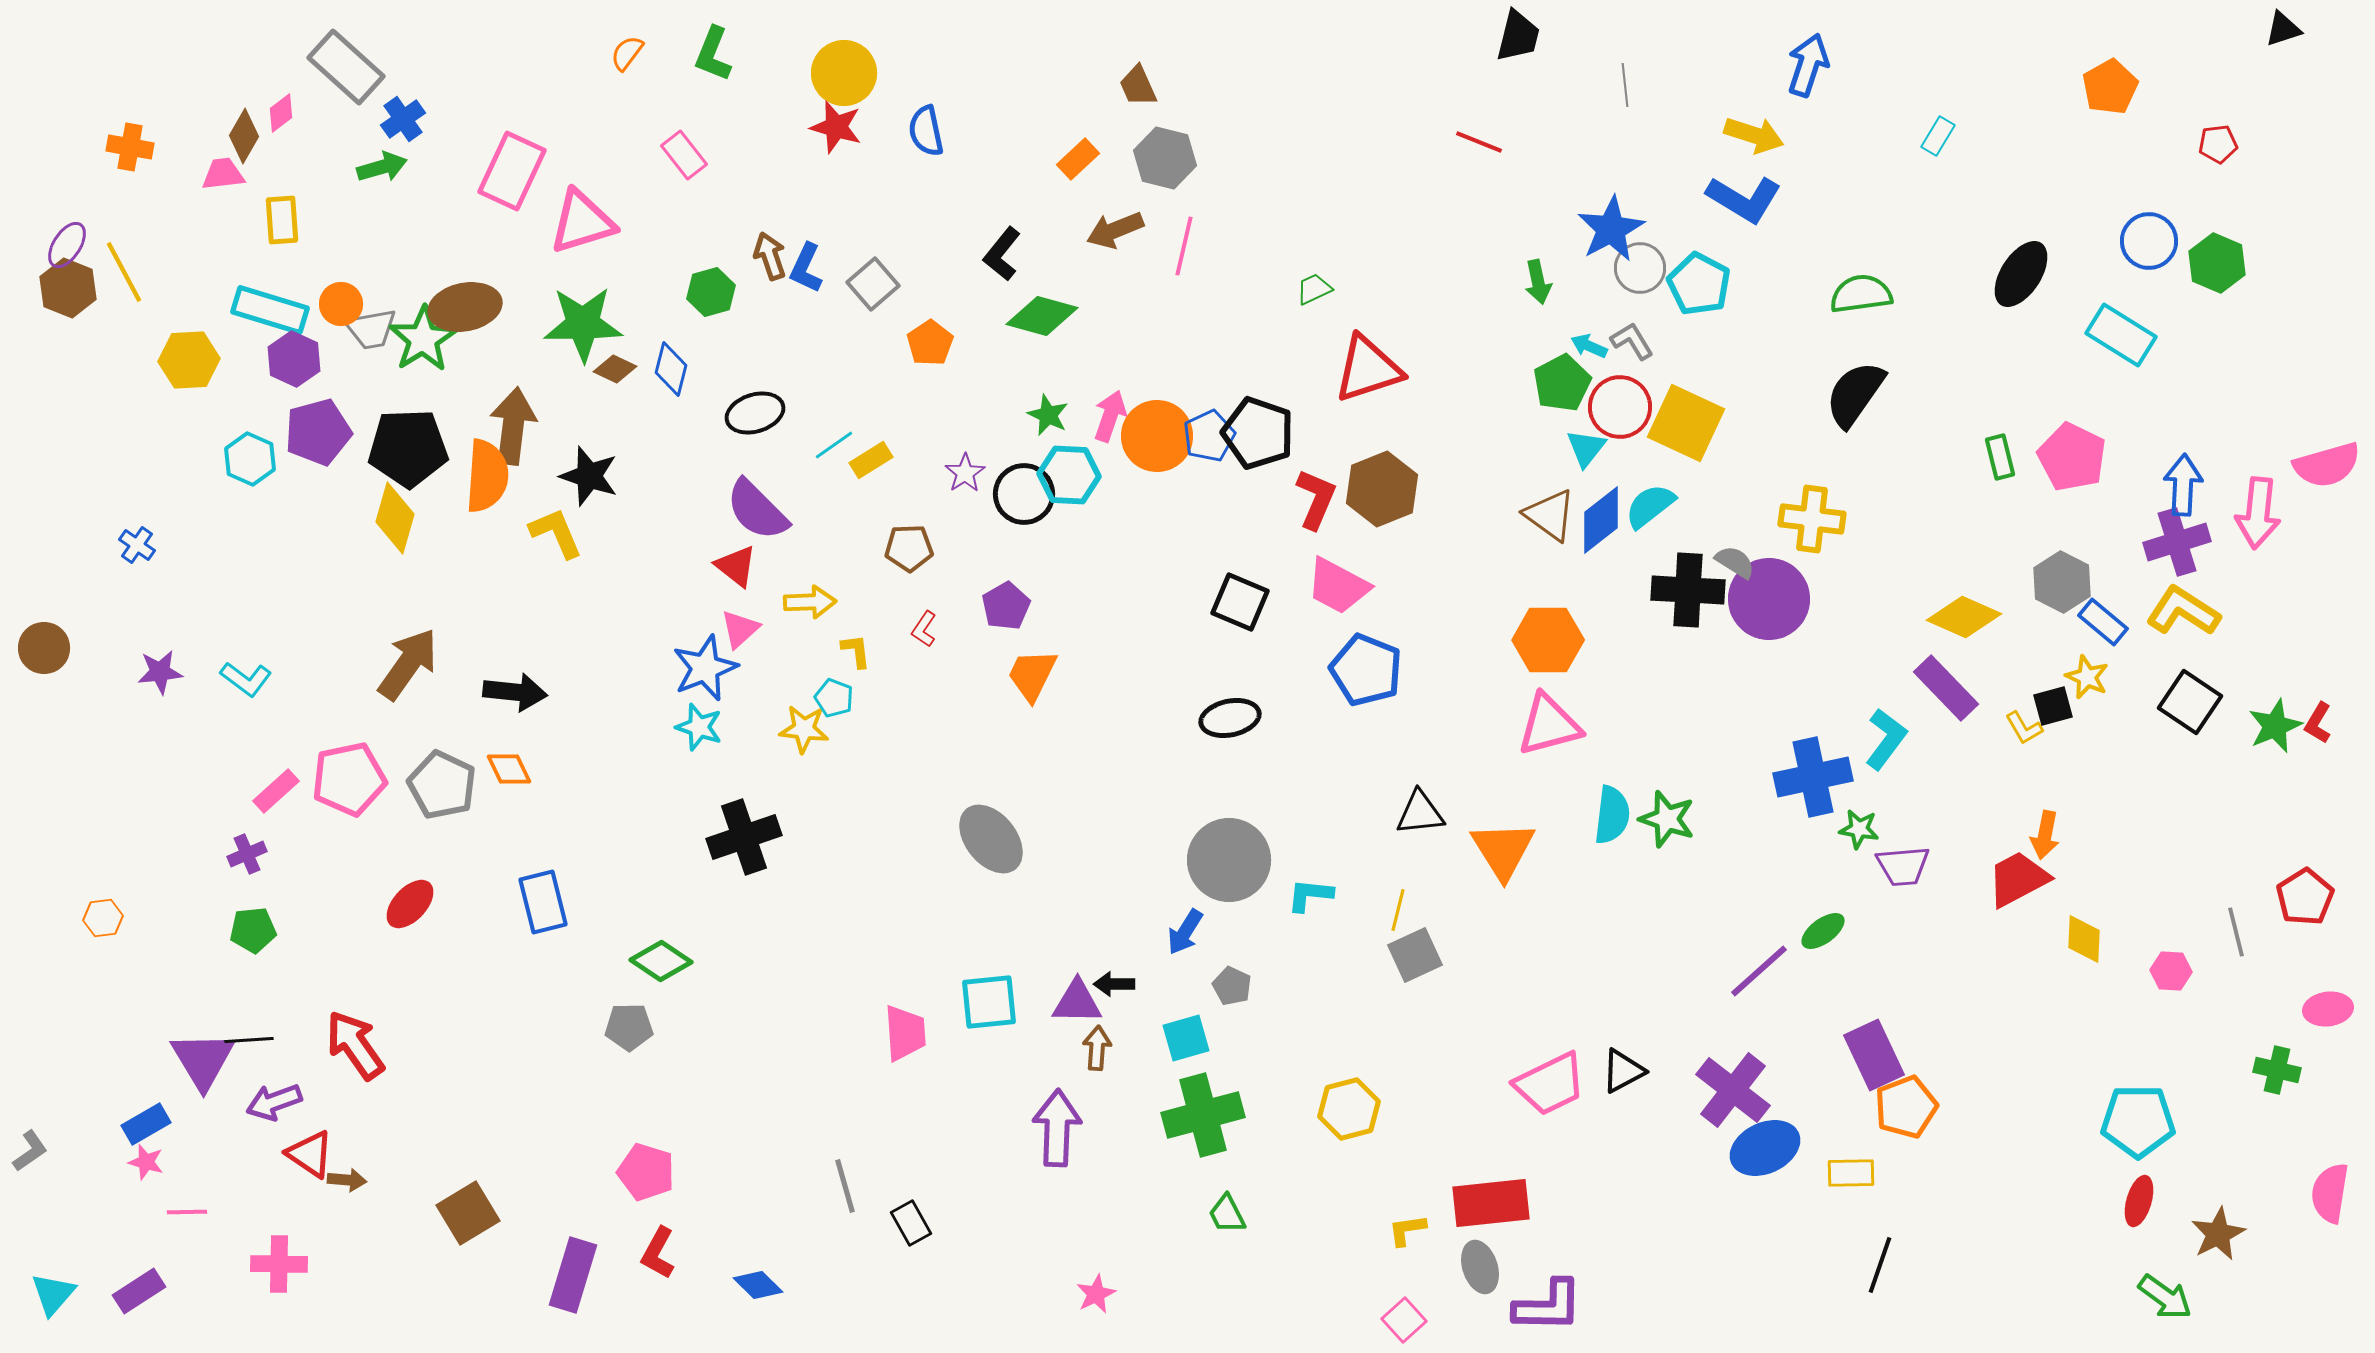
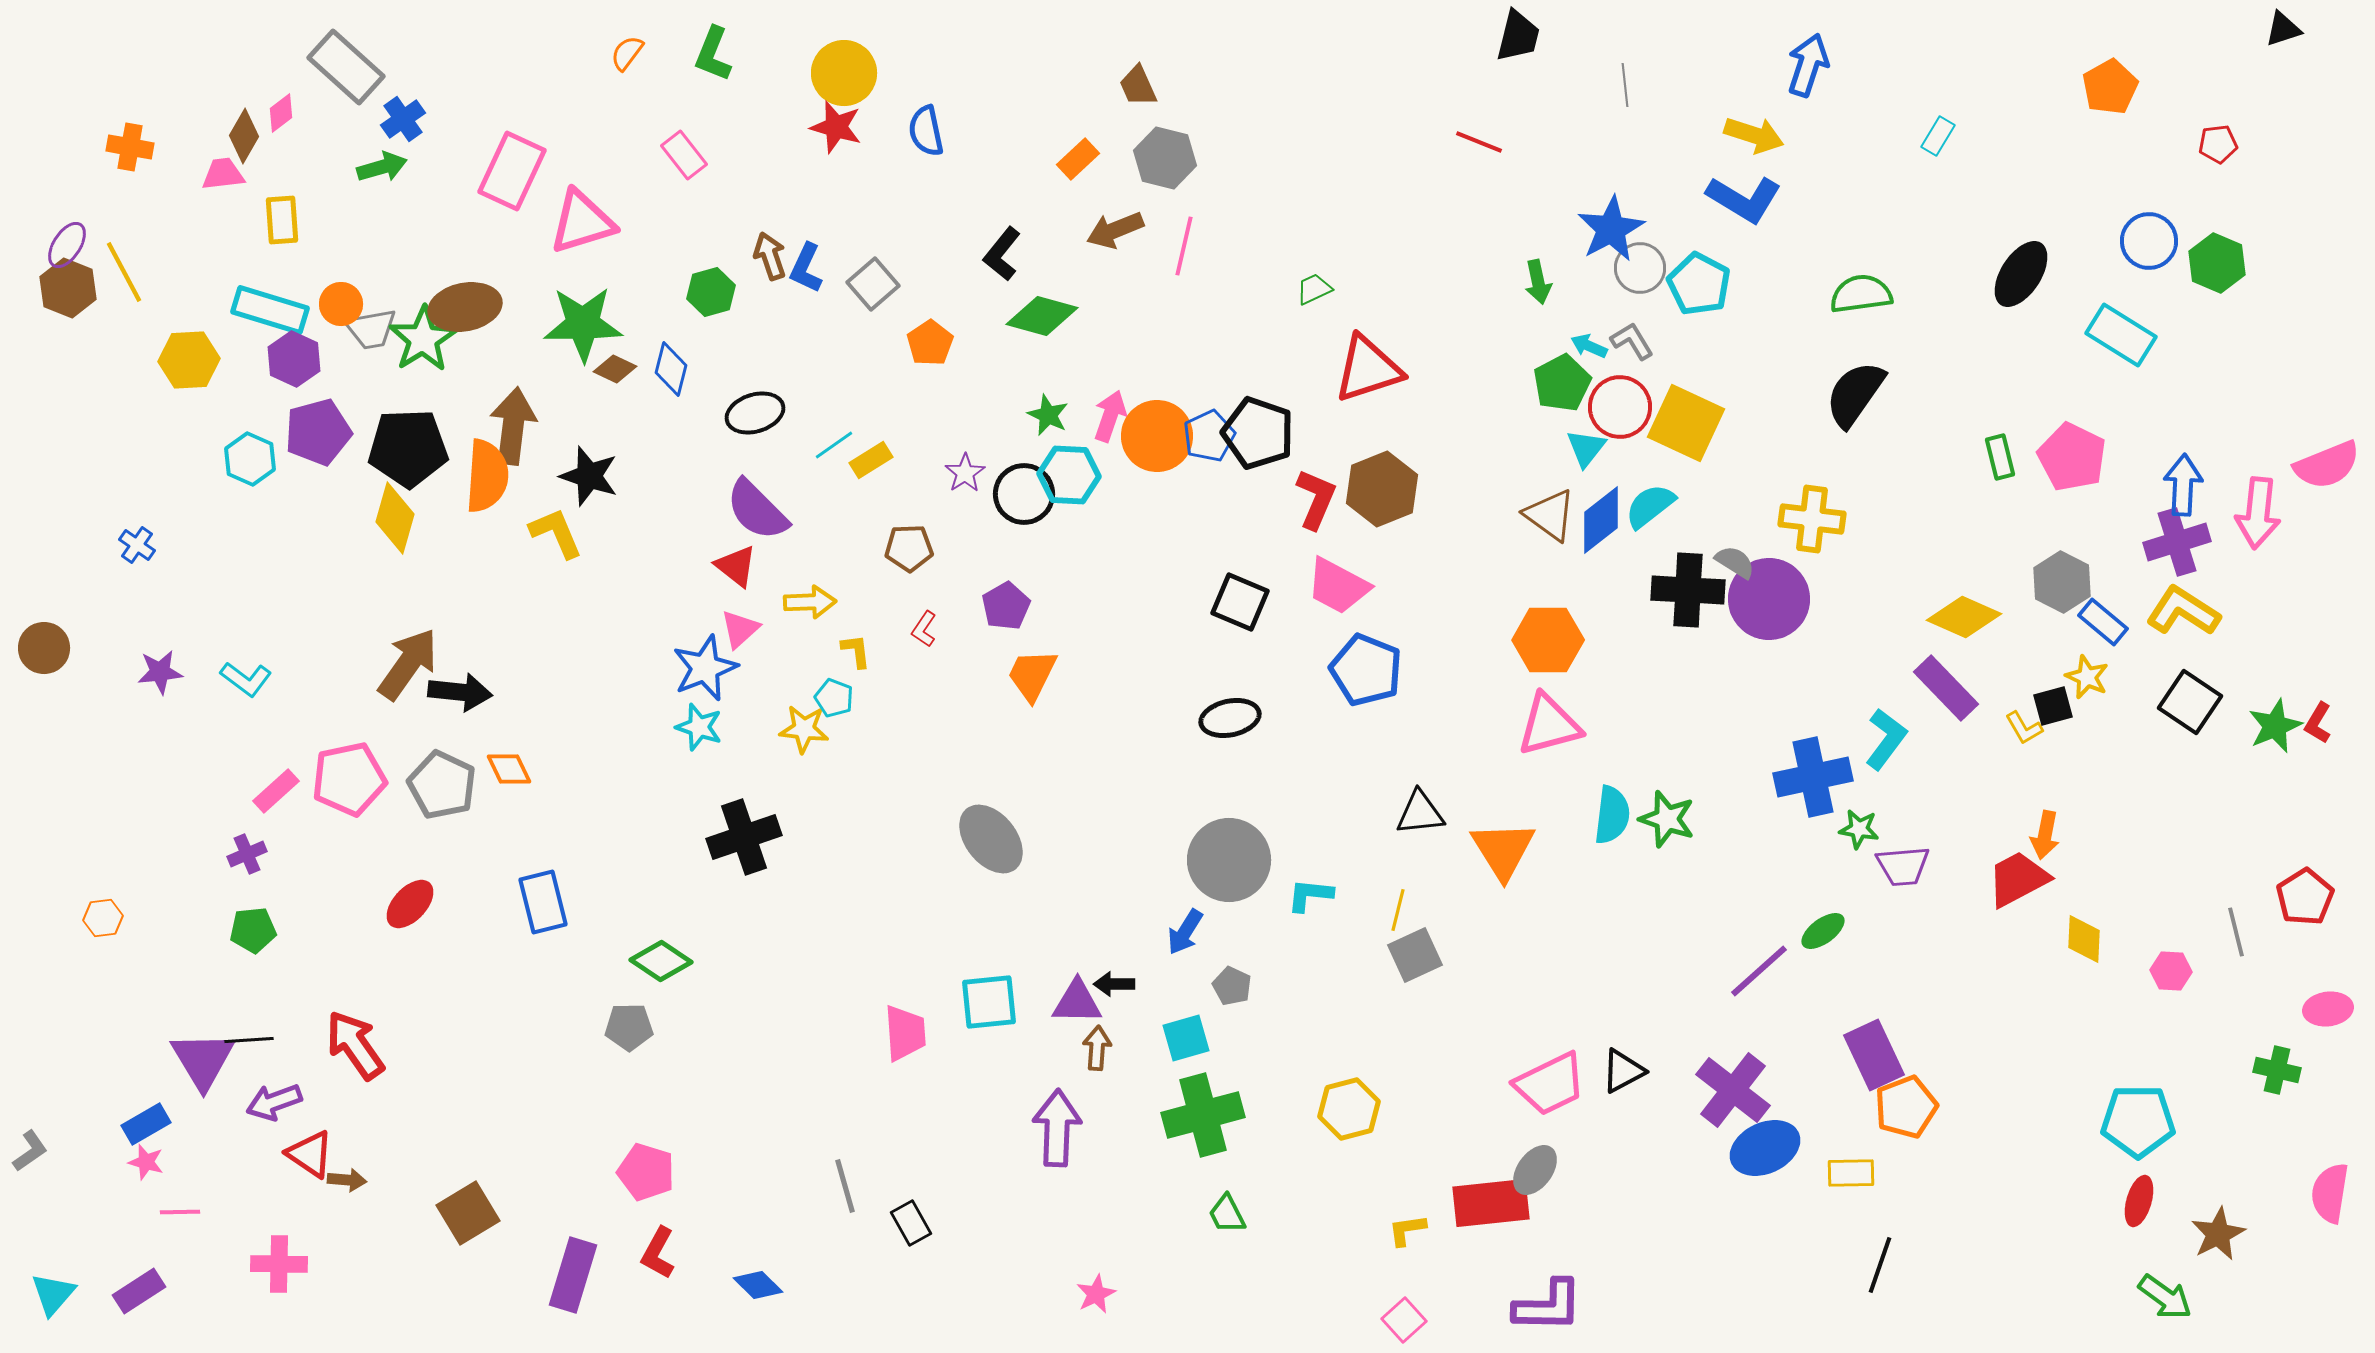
pink semicircle at (2327, 465): rotated 6 degrees counterclockwise
black arrow at (515, 692): moved 55 px left
pink line at (187, 1212): moved 7 px left
gray ellipse at (1480, 1267): moved 55 px right, 97 px up; rotated 54 degrees clockwise
